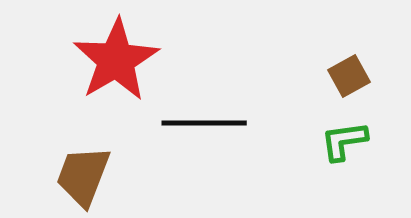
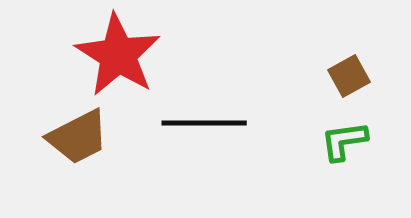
red star: moved 2 px right, 5 px up; rotated 10 degrees counterclockwise
brown trapezoid: moved 5 px left, 39 px up; rotated 138 degrees counterclockwise
